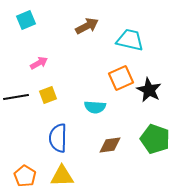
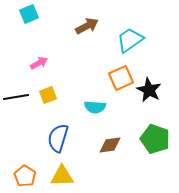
cyan square: moved 3 px right, 6 px up
cyan trapezoid: rotated 48 degrees counterclockwise
blue semicircle: rotated 16 degrees clockwise
